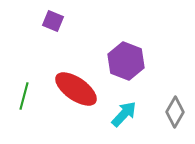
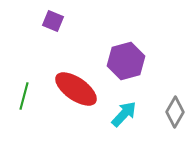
purple hexagon: rotated 24 degrees clockwise
